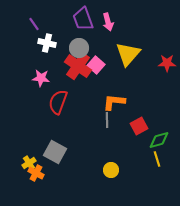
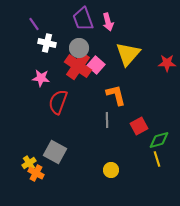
orange L-shape: moved 2 px right, 7 px up; rotated 70 degrees clockwise
